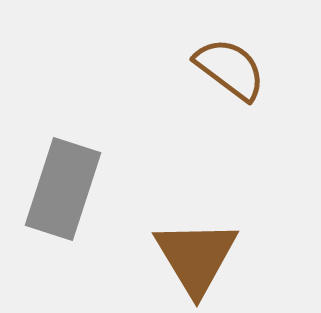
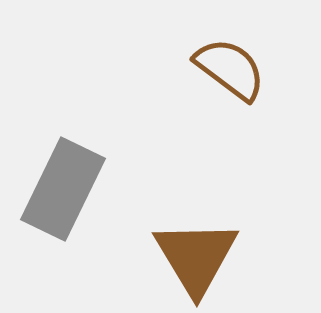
gray rectangle: rotated 8 degrees clockwise
